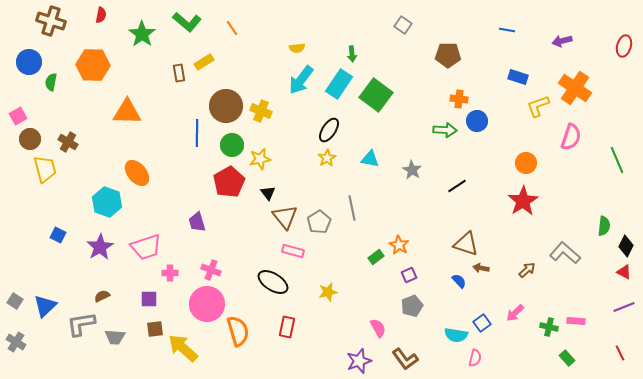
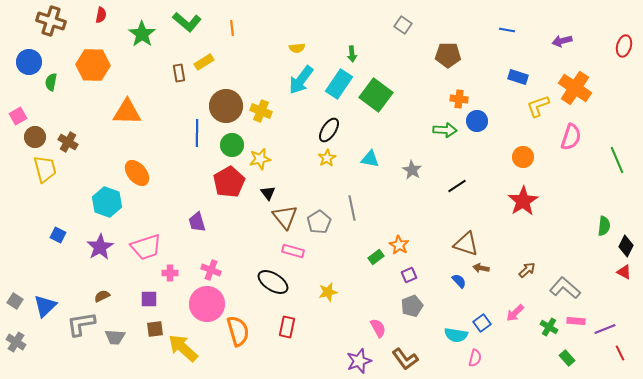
orange line at (232, 28): rotated 28 degrees clockwise
brown circle at (30, 139): moved 5 px right, 2 px up
orange circle at (526, 163): moved 3 px left, 6 px up
gray L-shape at (565, 253): moved 35 px down
purple line at (624, 307): moved 19 px left, 22 px down
green cross at (549, 327): rotated 18 degrees clockwise
